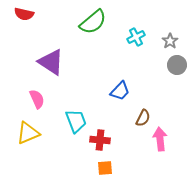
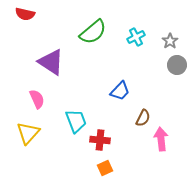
red semicircle: moved 1 px right
green semicircle: moved 10 px down
yellow triangle: rotated 25 degrees counterclockwise
pink arrow: moved 1 px right
orange square: rotated 21 degrees counterclockwise
